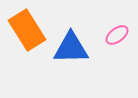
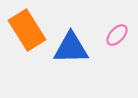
pink ellipse: rotated 10 degrees counterclockwise
